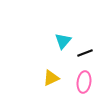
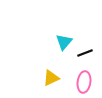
cyan triangle: moved 1 px right, 1 px down
